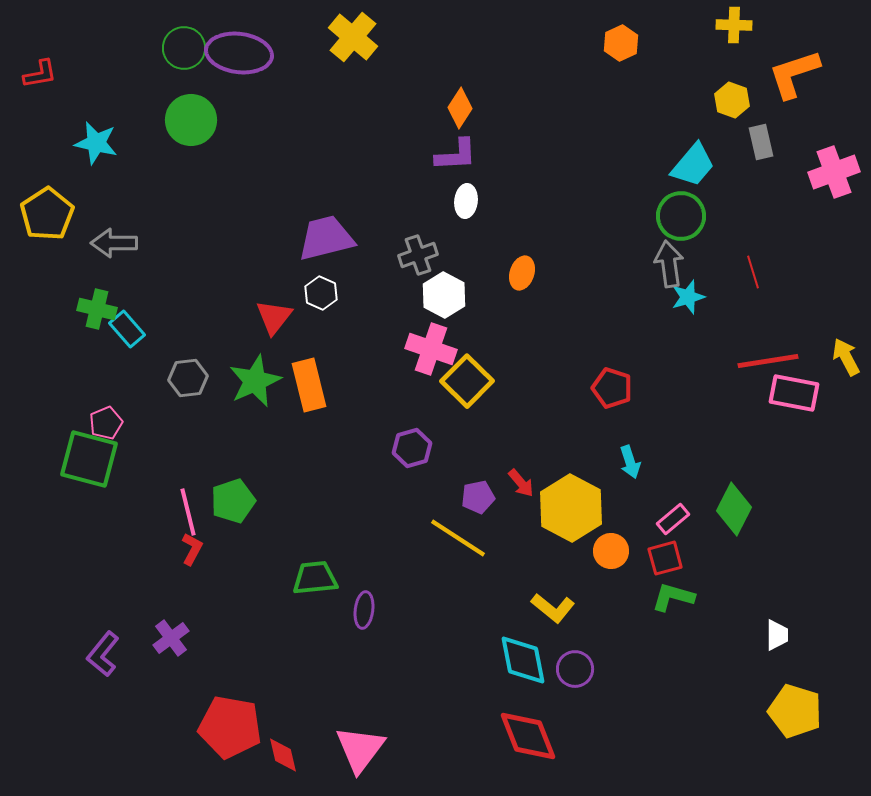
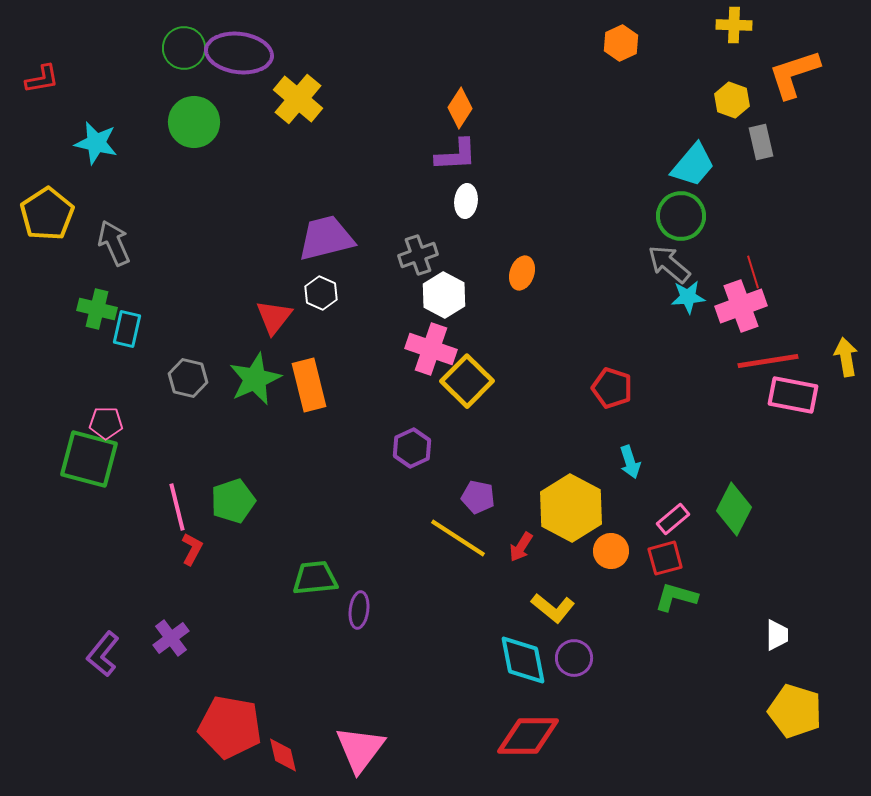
yellow cross at (353, 37): moved 55 px left, 62 px down
red L-shape at (40, 74): moved 2 px right, 5 px down
green circle at (191, 120): moved 3 px right, 2 px down
pink cross at (834, 172): moved 93 px left, 134 px down
gray arrow at (114, 243): rotated 66 degrees clockwise
gray arrow at (669, 264): rotated 42 degrees counterclockwise
cyan star at (688, 297): rotated 12 degrees clockwise
cyan rectangle at (127, 329): rotated 54 degrees clockwise
yellow arrow at (846, 357): rotated 18 degrees clockwise
gray hexagon at (188, 378): rotated 21 degrees clockwise
green star at (255, 381): moved 2 px up
pink rectangle at (794, 393): moved 1 px left, 2 px down
pink pentagon at (106, 423): rotated 24 degrees clockwise
purple hexagon at (412, 448): rotated 9 degrees counterclockwise
red arrow at (521, 483): moved 64 px down; rotated 72 degrees clockwise
purple pentagon at (478, 497): rotated 24 degrees clockwise
pink line at (188, 512): moved 11 px left, 5 px up
green L-shape at (673, 597): moved 3 px right
purple ellipse at (364, 610): moved 5 px left
purple circle at (575, 669): moved 1 px left, 11 px up
red diamond at (528, 736): rotated 68 degrees counterclockwise
